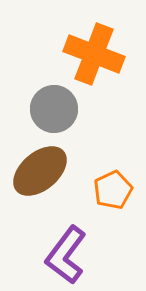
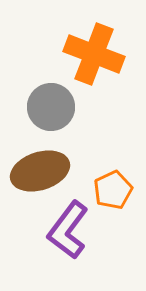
gray circle: moved 3 px left, 2 px up
brown ellipse: rotated 22 degrees clockwise
purple L-shape: moved 2 px right, 25 px up
